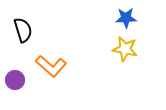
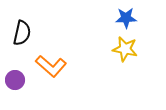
black semicircle: moved 1 px left, 3 px down; rotated 30 degrees clockwise
